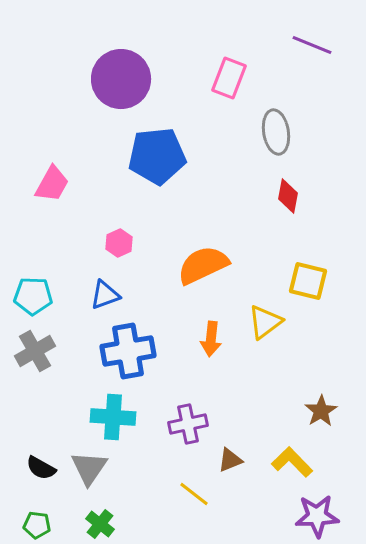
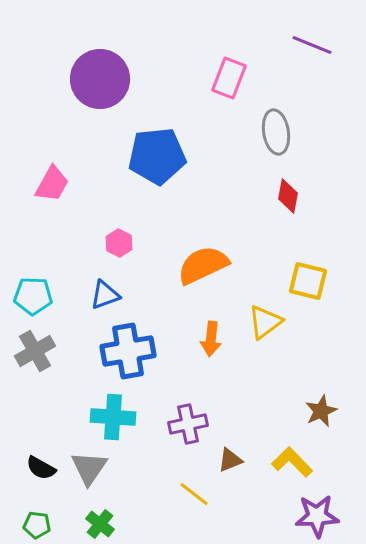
purple circle: moved 21 px left
pink hexagon: rotated 8 degrees counterclockwise
brown star: rotated 8 degrees clockwise
